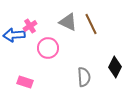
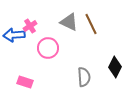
gray triangle: moved 1 px right
